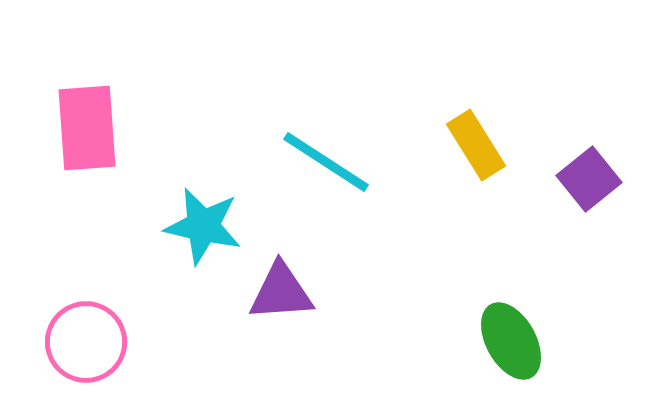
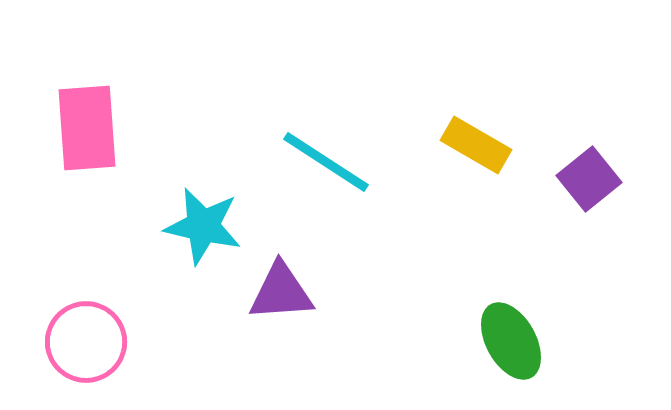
yellow rectangle: rotated 28 degrees counterclockwise
